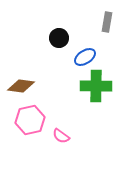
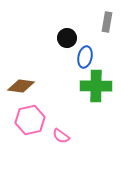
black circle: moved 8 px right
blue ellipse: rotated 45 degrees counterclockwise
